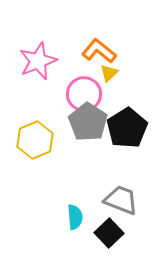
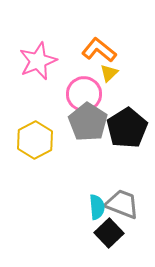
orange L-shape: moved 1 px up
yellow hexagon: rotated 6 degrees counterclockwise
gray trapezoid: moved 1 px right, 4 px down
cyan semicircle: moved 22 px right, 10 px up
